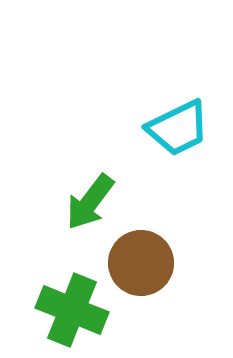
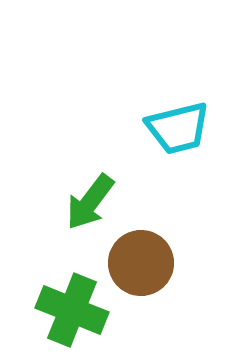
cyan trapezoid: rotated 12 degrees clockwise
